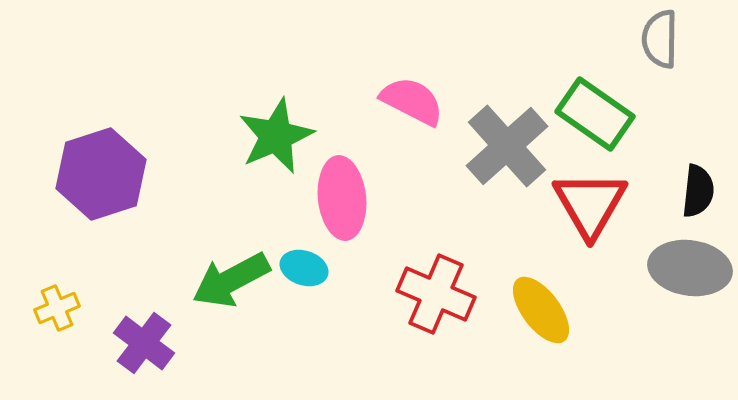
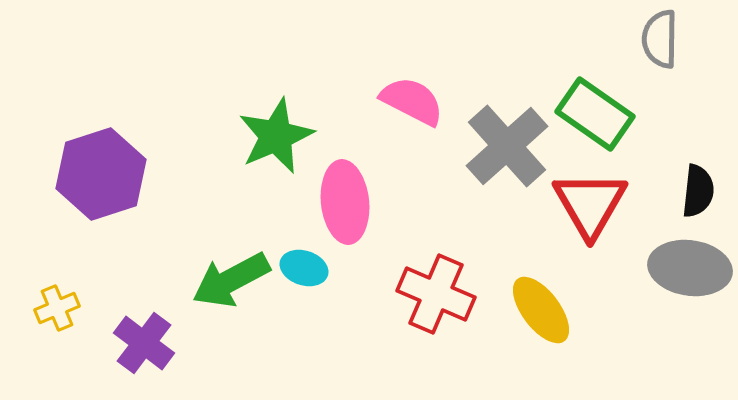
pink ellipse: moved 3 px right, 4 px down
